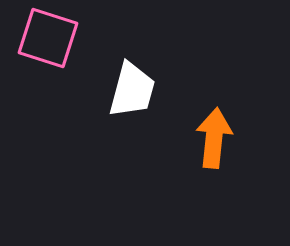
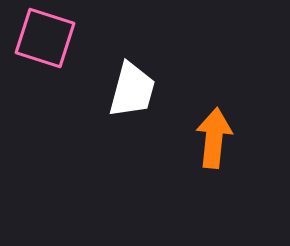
pink square: moved 3 px left
